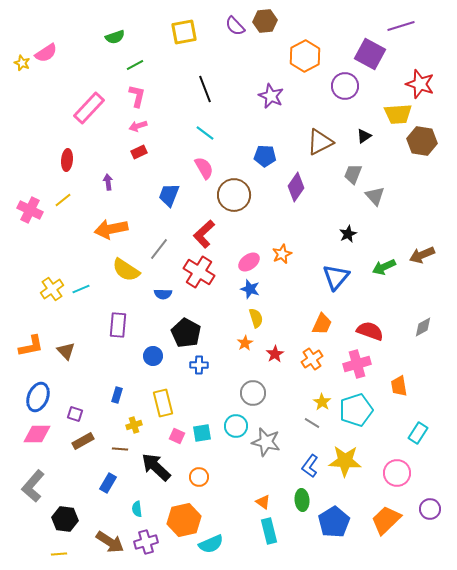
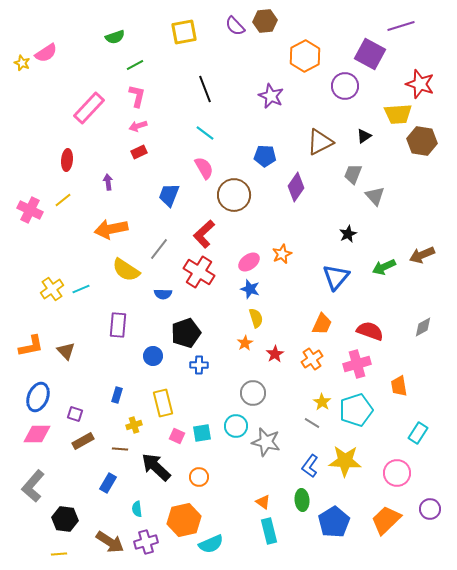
black pentagon at (186, 333): rotated 24 degrees clockwise
